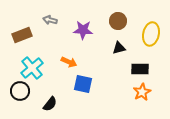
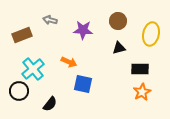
cyan cross: moved 1 px right, 1 px down
black circle: moved 1 px left
